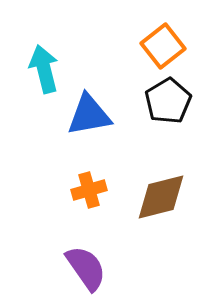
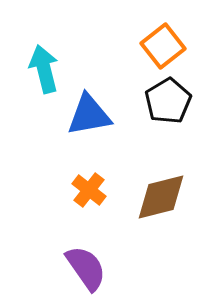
orange cross: rotated 36 degrees counterclockwise
